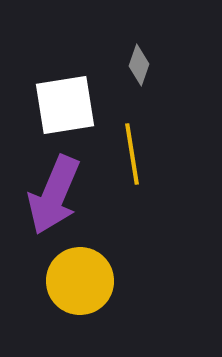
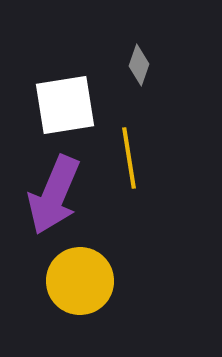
yellow line: moved 3 px left, 4 px down
